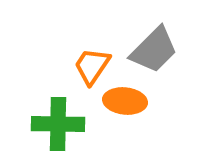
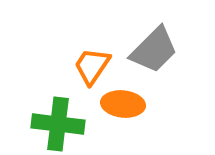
orange ellipse: moved 2 px left, 3 px down
green cross: rotated 6 degrees clockwise
